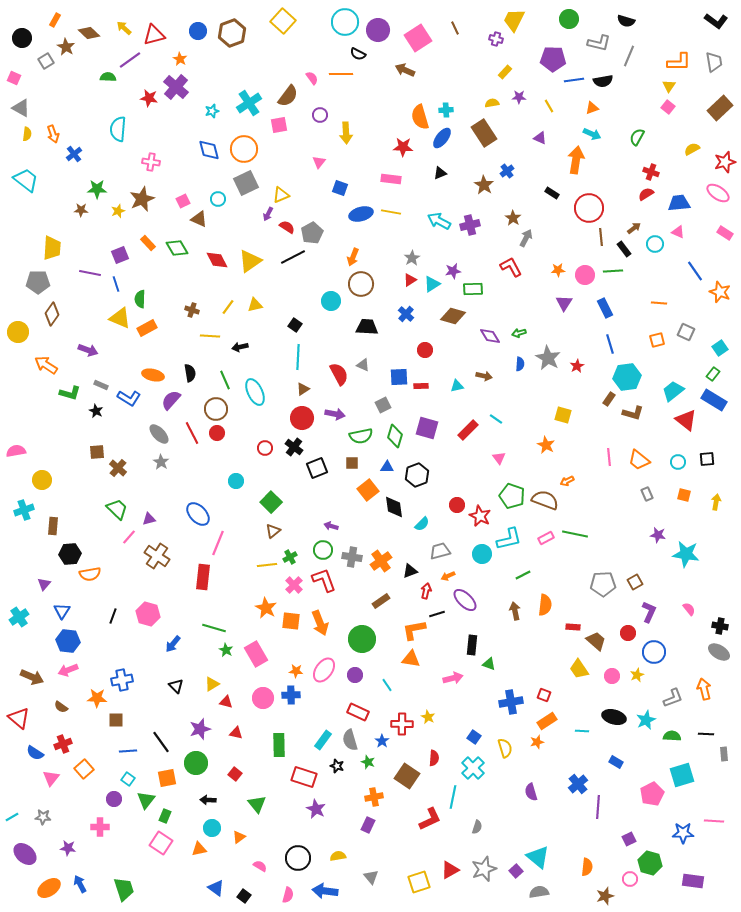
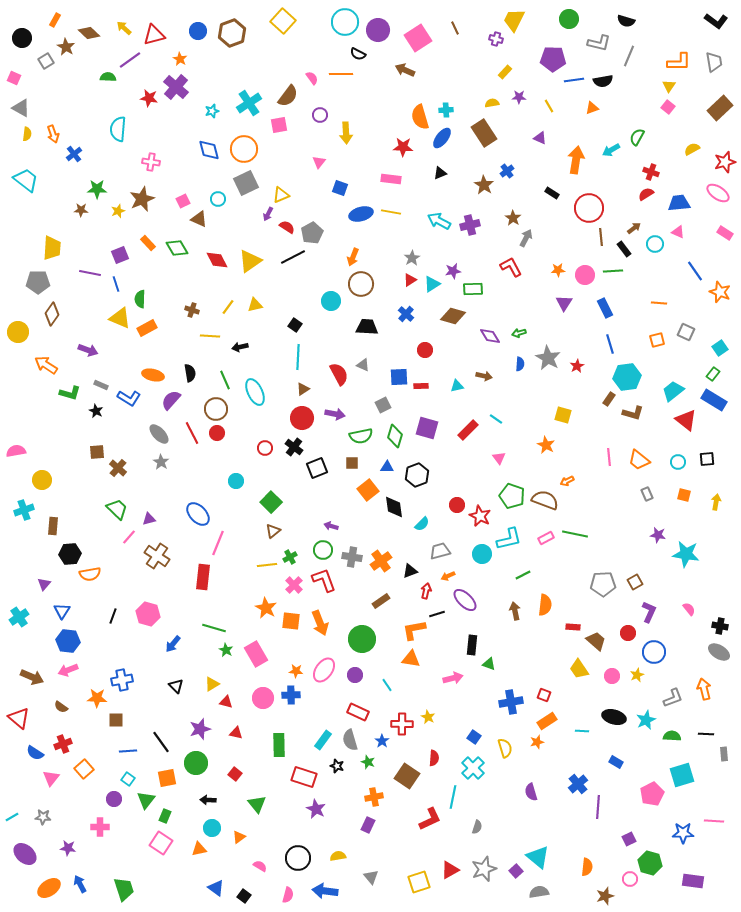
cyan arrow at (592, 134): moved 19 px right, 16 px down; rotated 126 degrees clockwise
